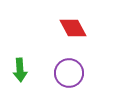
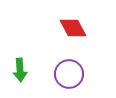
purple circle: moved 1 px down
